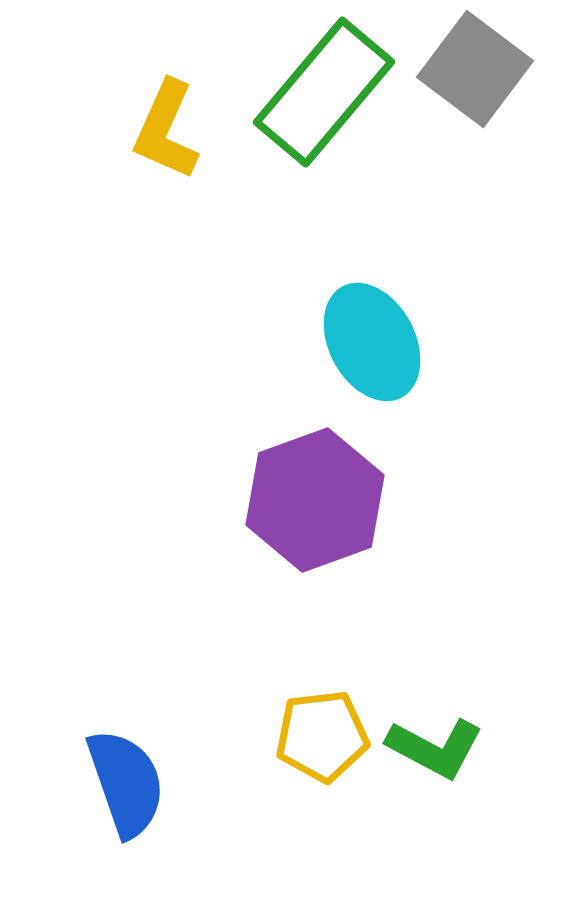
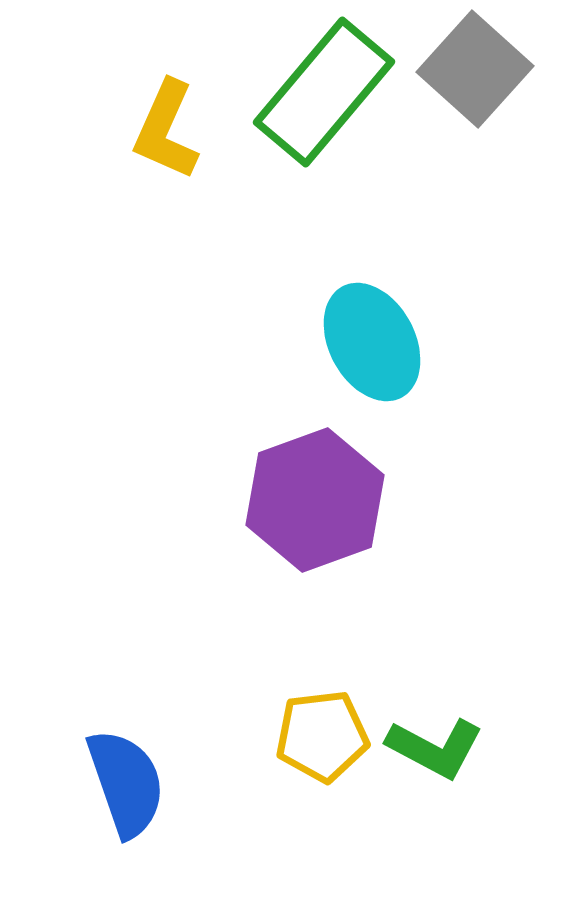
gray square: rotated 5 degrees clockwise
